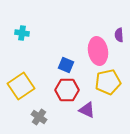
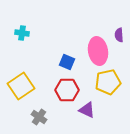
blue square: moved 1 px right, 3 px up
